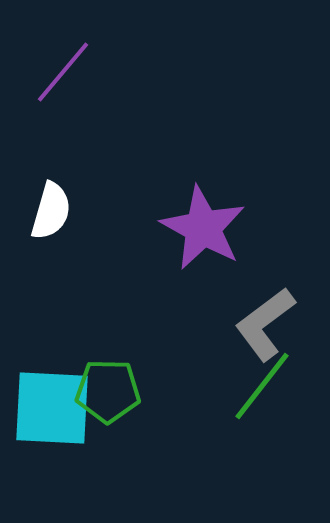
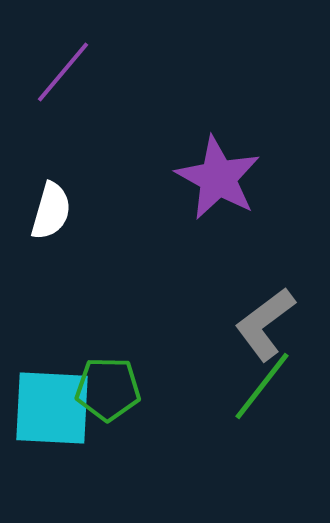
purple star: moved 15 px right, 50 px up
green pentagon: moved 2 px up
